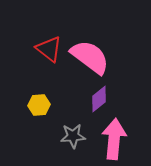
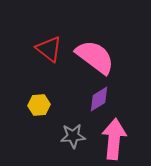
pink semicircle: moved 5 px right
purple diamond: rotated 8 degrees clockwise
